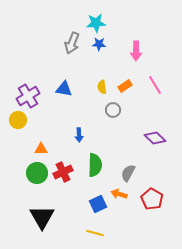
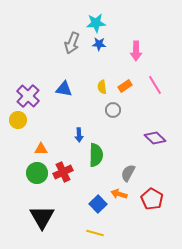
purple cross: rotated 15 degrees counterclockwise
green semicircle: moved 1 px right, 10 px up
blue square: rotated 18 degrees counterclockwise
